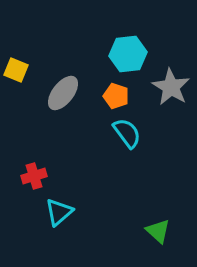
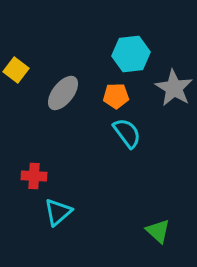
cyan hexagon: moved 3 px right
yellow square: rotated 15 degrees clockwise
gray star: moved 3 px right, 1 px down
orange pentagon: rotated 20 degrees counterclockwise
red cross: rotated 20 degrees clockwise
cyan triangle: moved 1 px left
